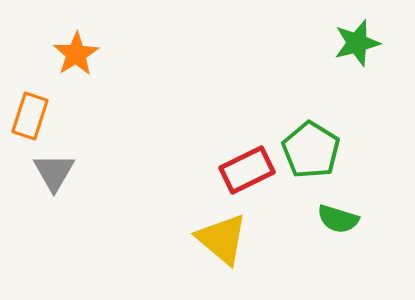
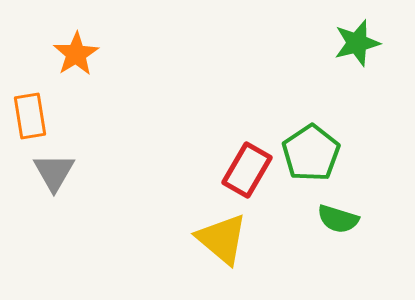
orange rectangle: rotated 27 degrees counterclockwise
green pentagon: moved 3 px down; rotated 6 degrees clockwise
red rectangle: rotated 34 degrees counterclockwise
